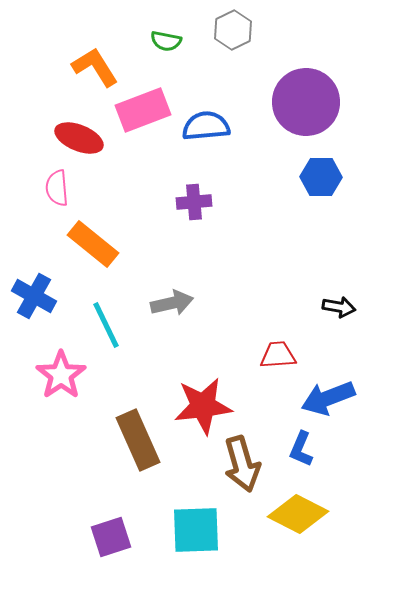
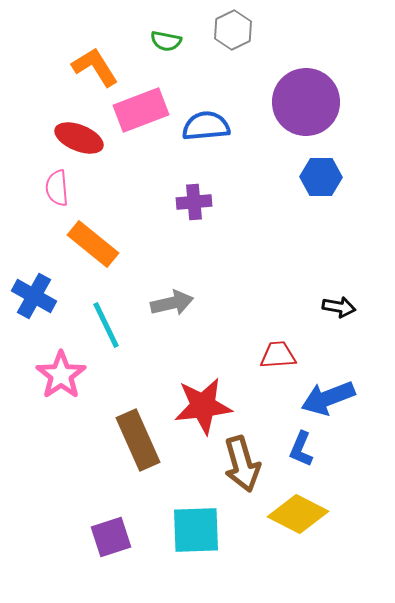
pink rectangle: moved 2 px left
